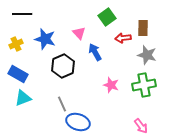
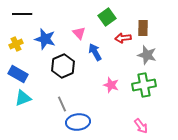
blue ellipse: rotated 25 degrees counterclockwise
